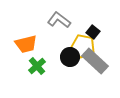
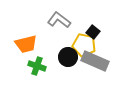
yellow pentagon: moved 1 px right, 1 px up
black circle: moved 2 px left
gray rectangle: rotated 20 degrees counterclockwise
green cross: rotated 30 degrees counterclockwise
